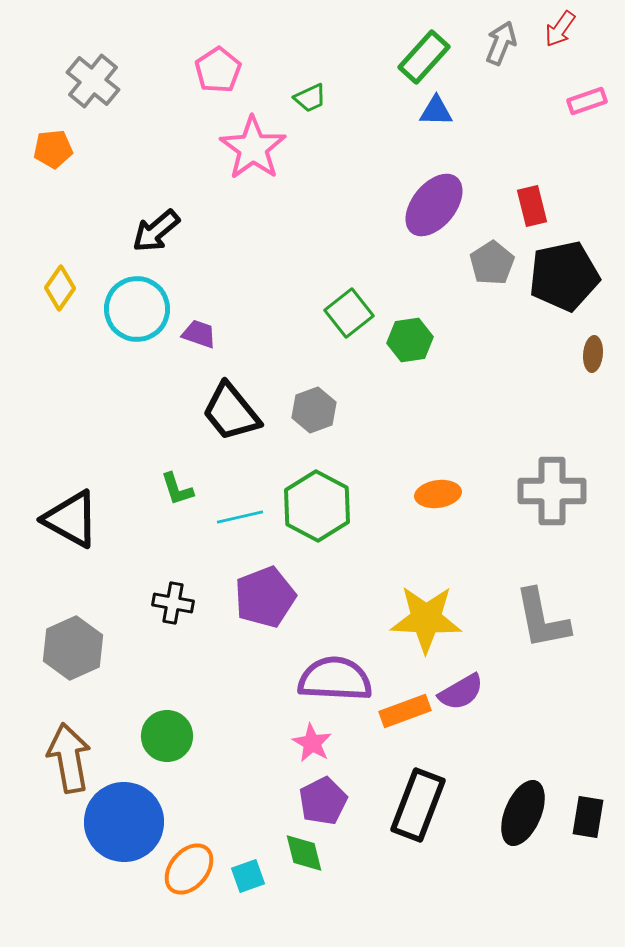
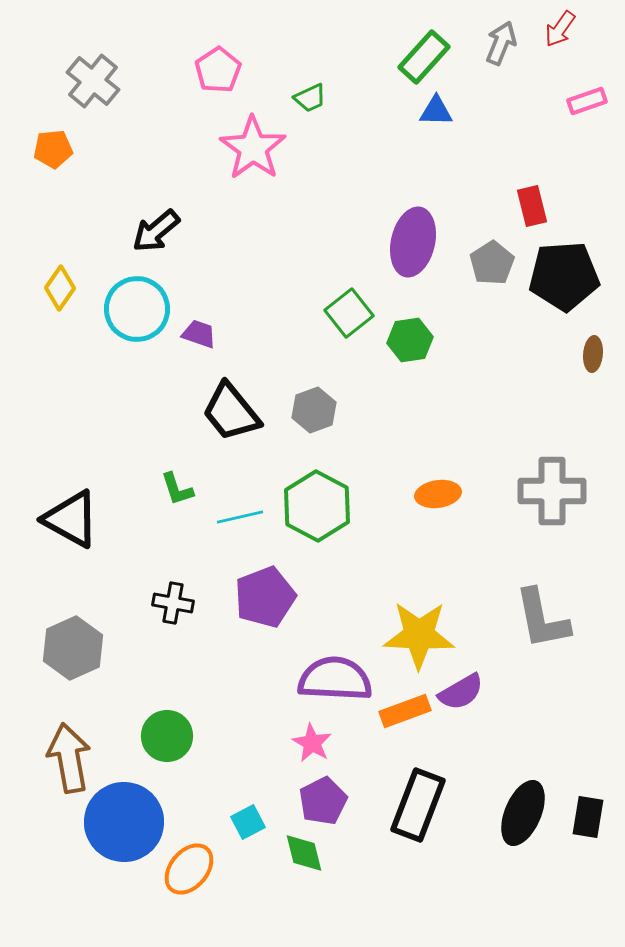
purple ellipse at (434, 205): moved 21 px left, 37 px down; rotated 26 degrees counterclockwise
black pentagon at (564, 276): rotated 8 degrees clockwise
yellow star at (426, 619): moved 7 px left, 16 px down
cyan square at (248, 876): moved 54 px up; rotated 8 degrees counterclockwise
